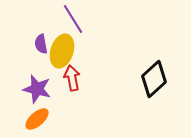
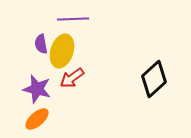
purple line: rotated 60 degrees counterclockwise
red arrow: rotated 115 degrees counterclockwise
